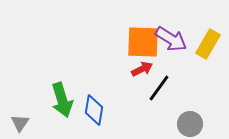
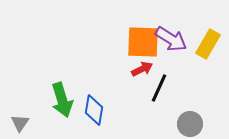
black line: rotated 12 degrees counterclockwise
